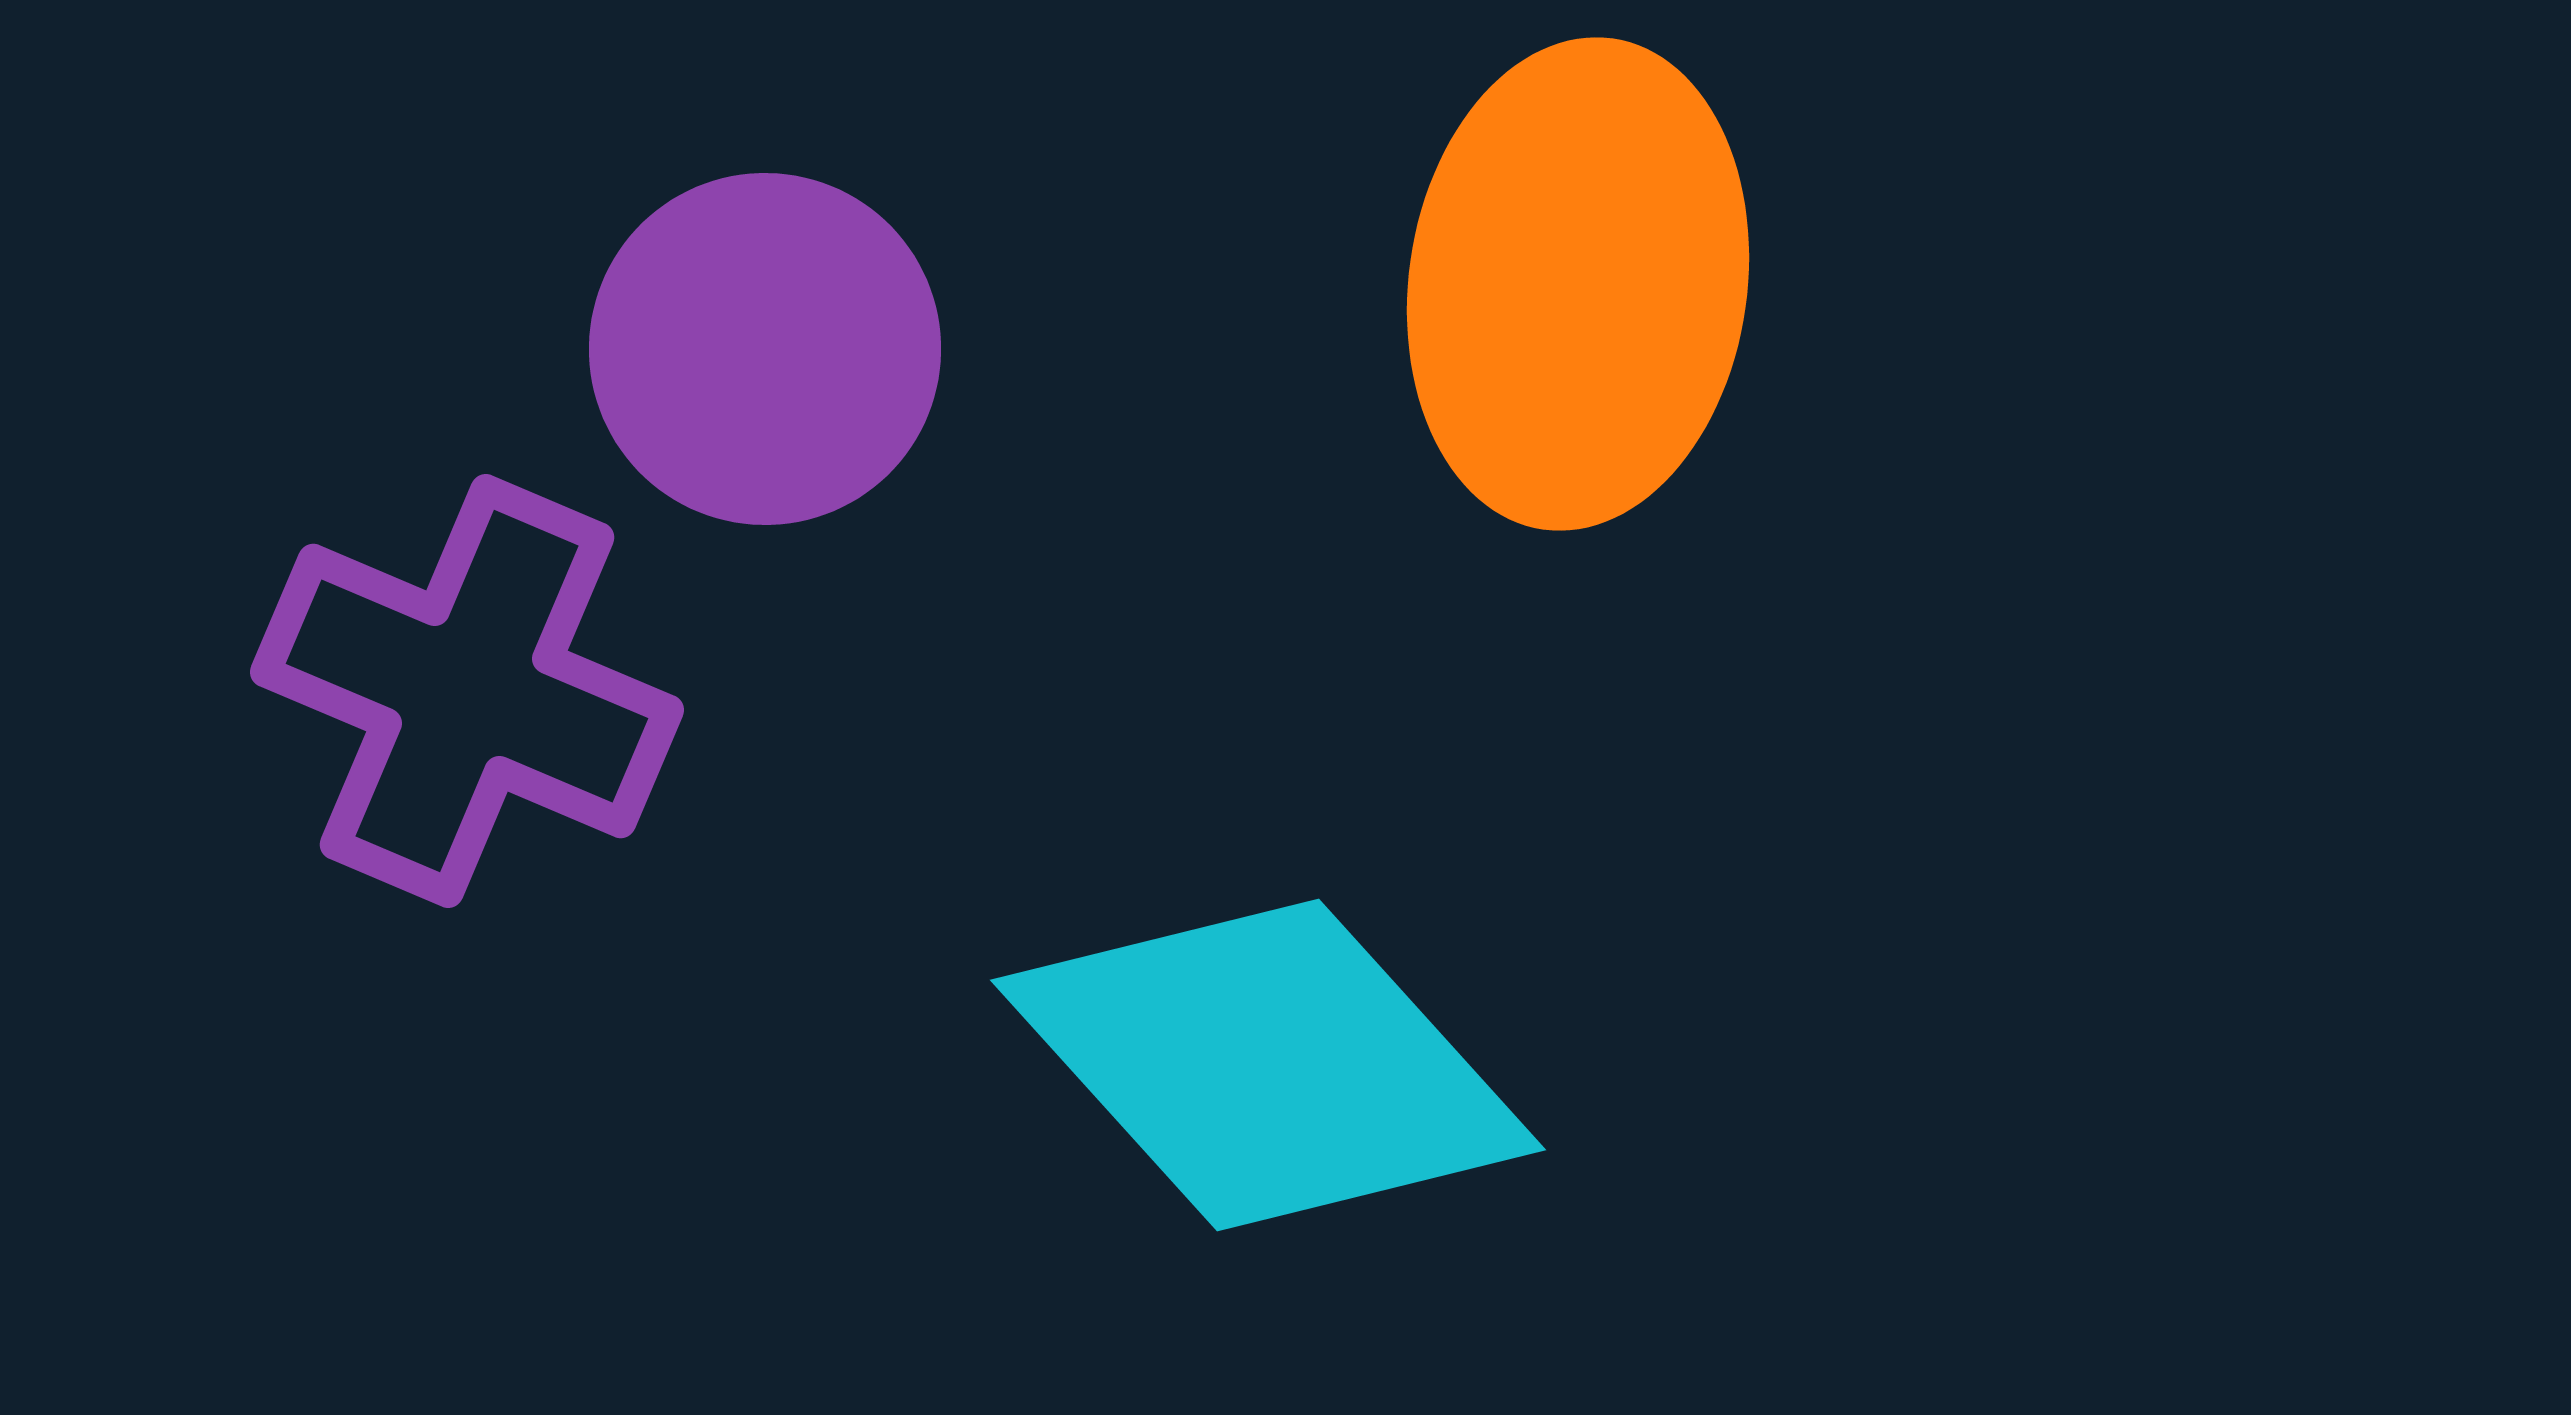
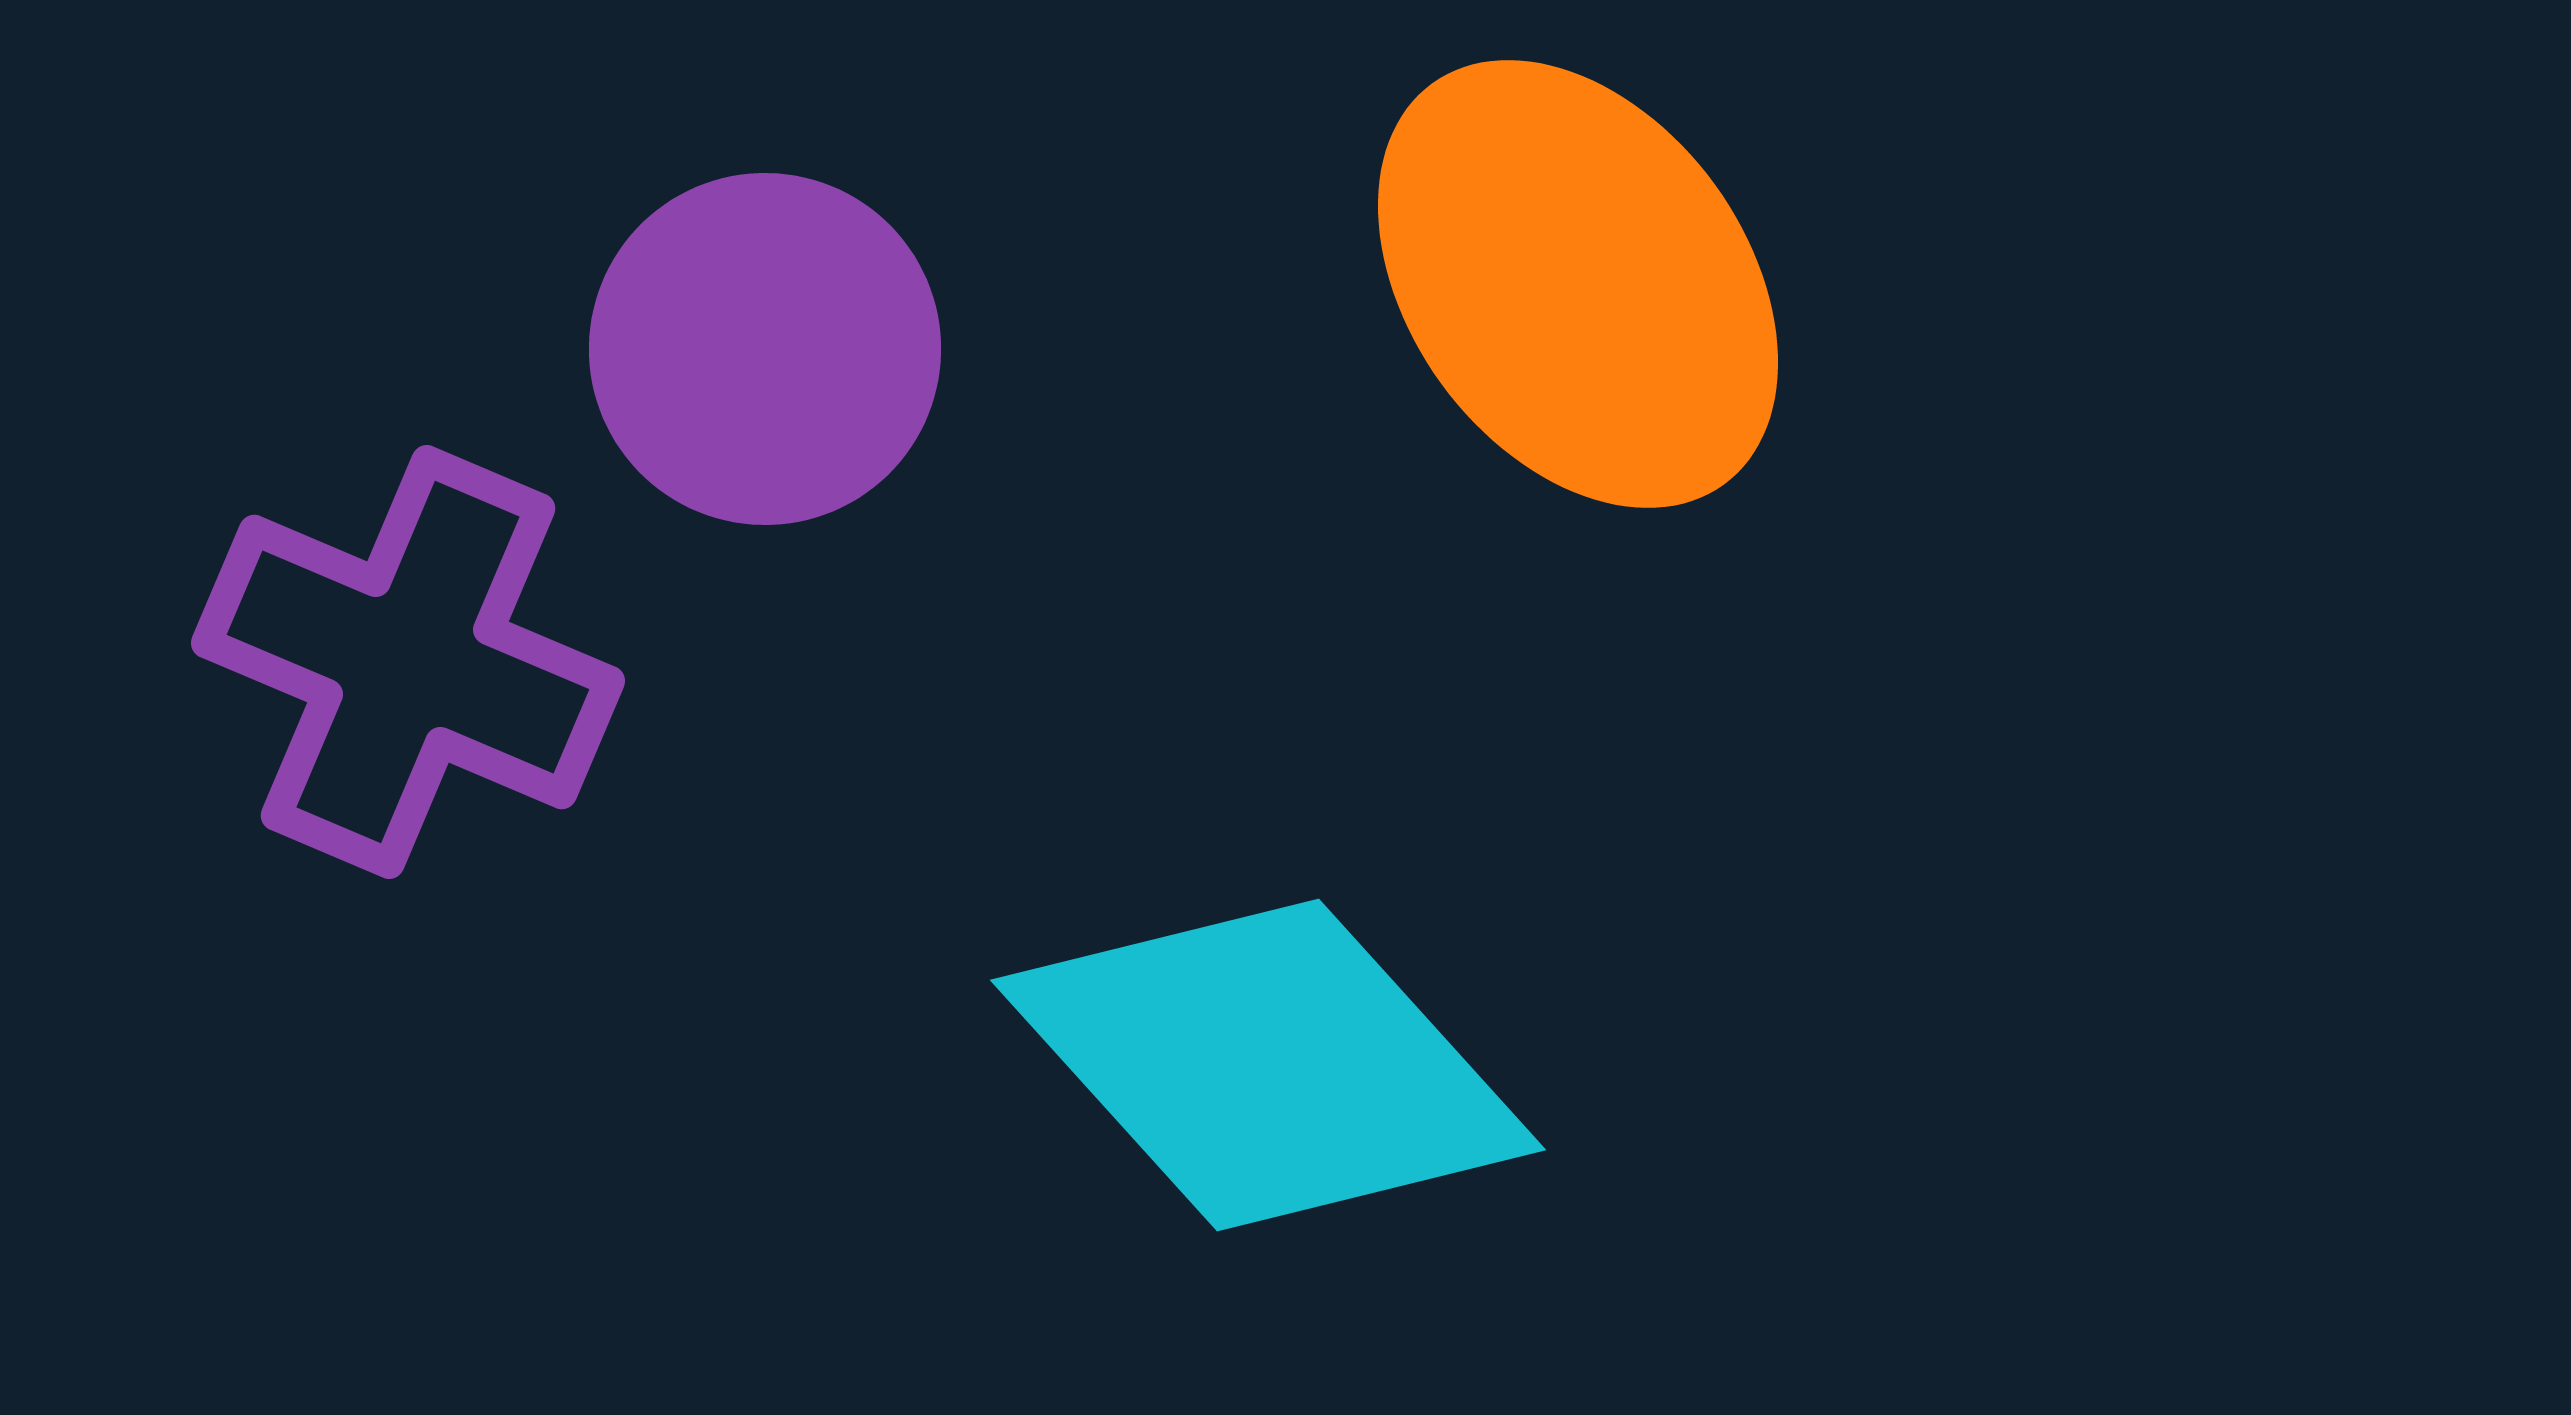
orange ellipse: rotated 44 degrees counterclockwise
purple cross: moved 59 px left, 29 px up
